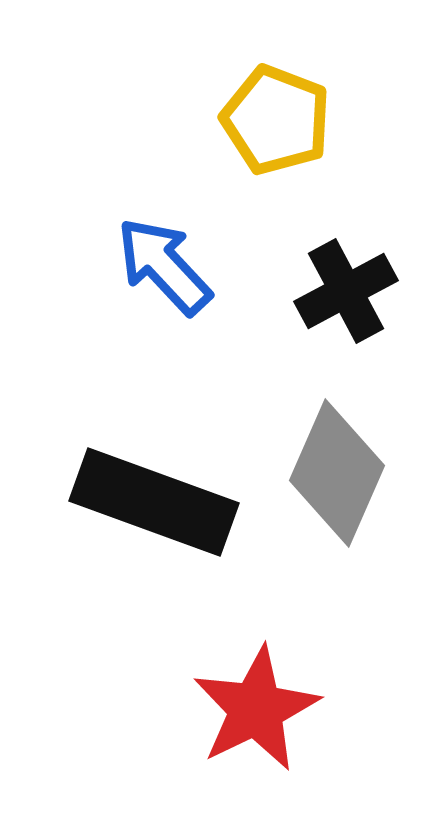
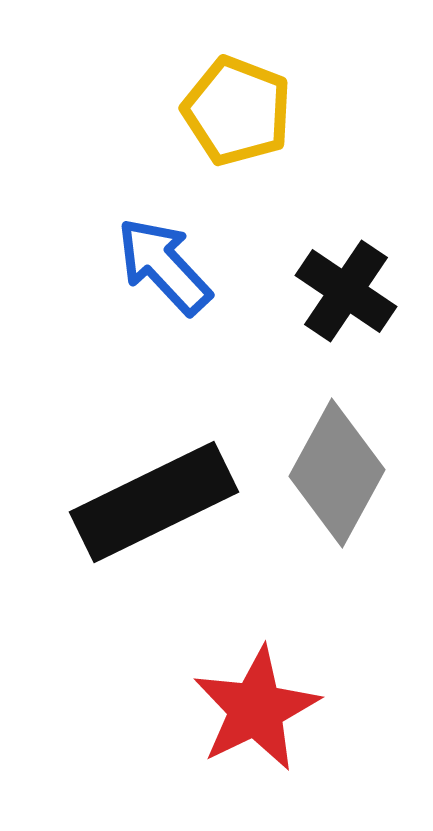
yellow pentagon: moved 39 px left, 9 px up
black cross: rotated 28 degrees counterclockwise
gray diamond: rotated 5 degrees clockwise
black rectangle: rotated 46 degrees counterclockwise
